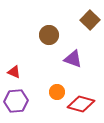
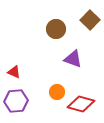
brown circle: moved 7 px right, 6 px up
